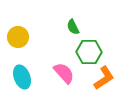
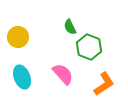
green semicircle: moved 3 px left
green hexagon: moved 5 px up; rotated 20 degrees clockwise
pink semicircle: moved 1 px left, 1 px down
orange L-shape: moved 6 px down
